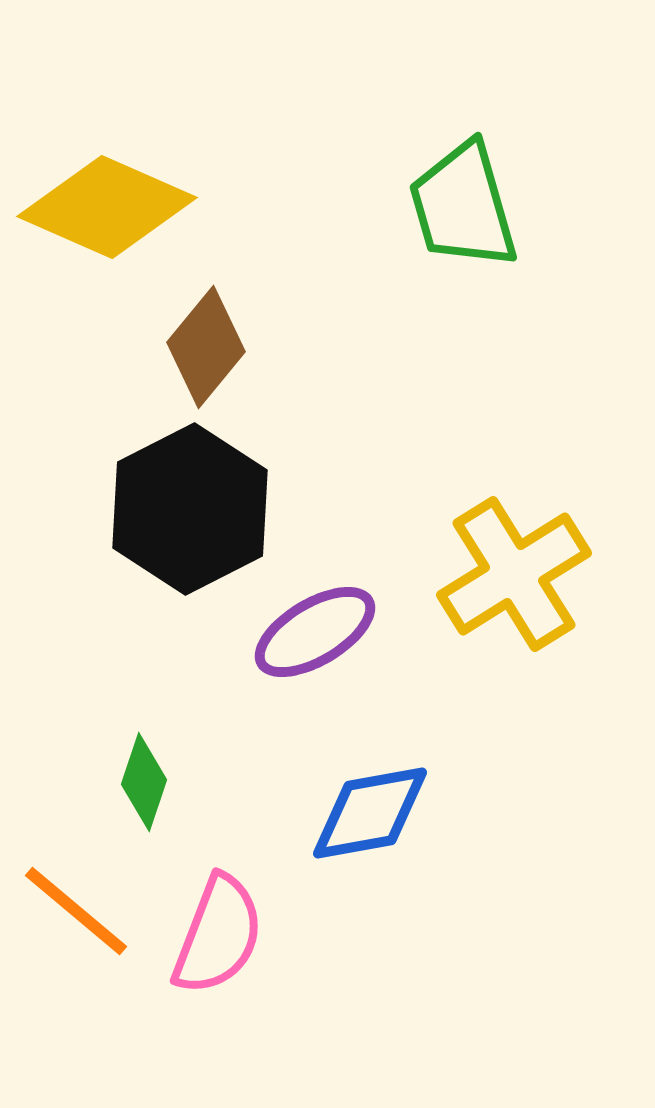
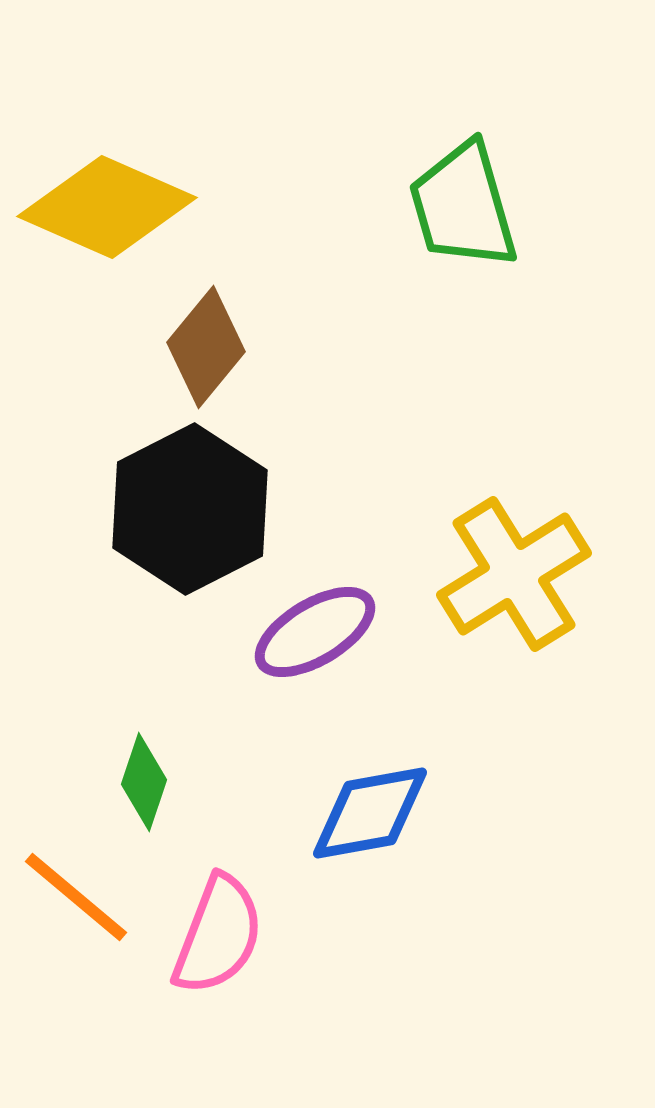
orange line: moved 14 px up
